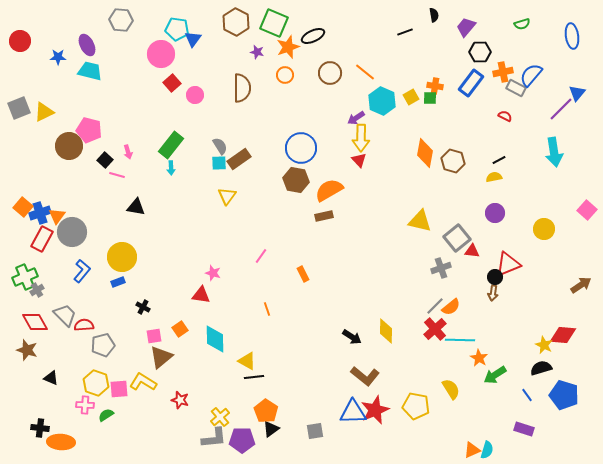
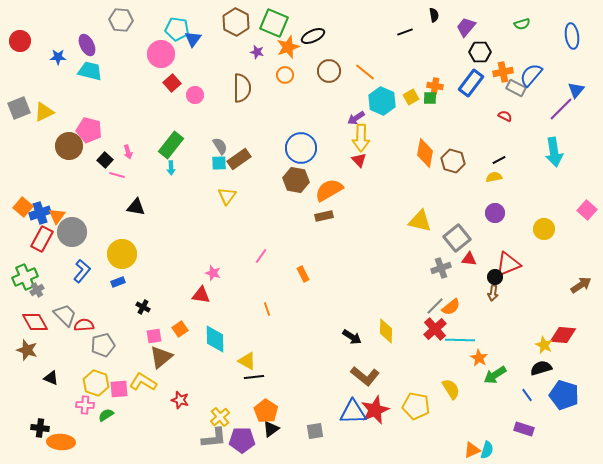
brown circle at (330, 73): moved 1 px left, 2 px up
blue triangle at (577, 93): moved 1 px left, 3 px up
red triangle at (472, 251): moved 3 px left, 8 px down
yellow circle at (122, 257): moved 3 px up
